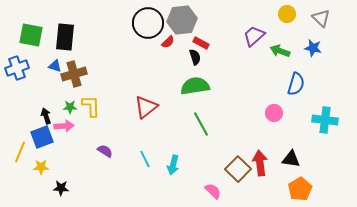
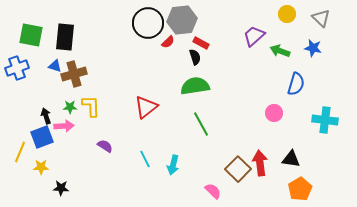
purple semicircle: moved 5 px up
